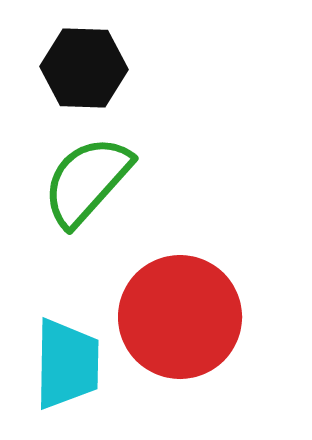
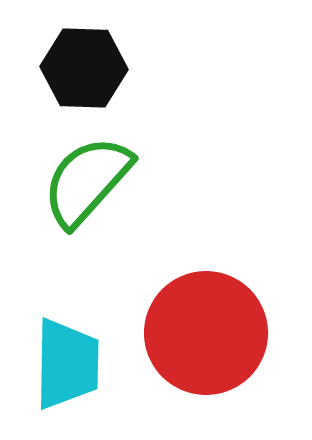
red circle: moved 26 px right, 16 px down
